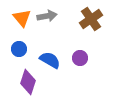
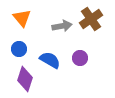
gray arrow: moved 15 px right, 10 px down
purple diamond: moved 3 px left, 3 px up
